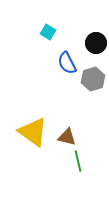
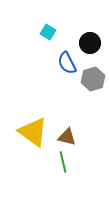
black circle: moved 6 px left
green line: moved 15 px left, 1 px down
